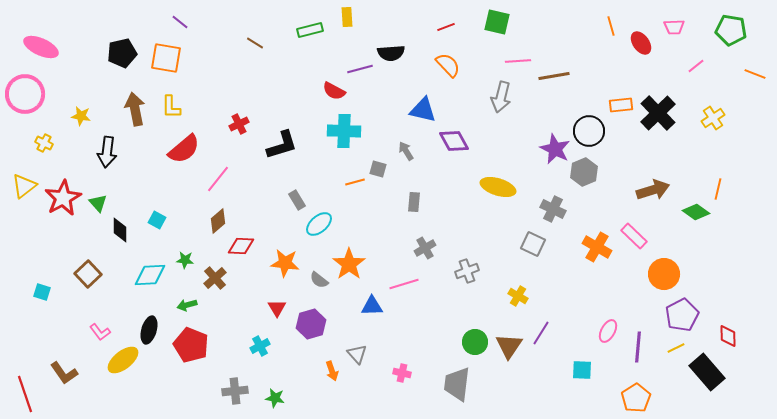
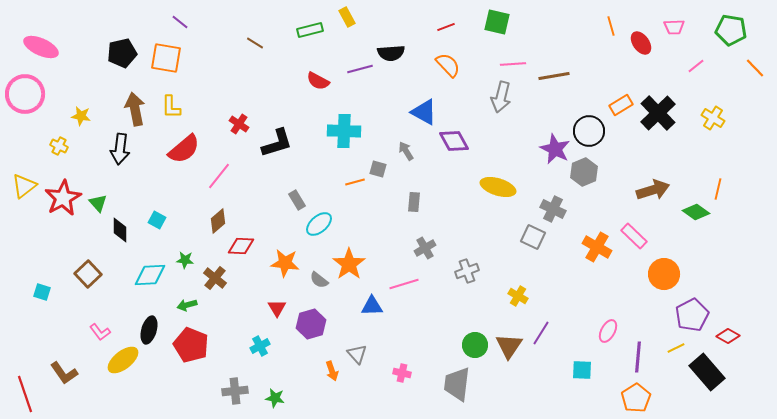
yellow rectangle at (347, 17): rotated 24 degrees counterclockwise
pink line at (518, 61): moved 5 px left, 3 px down
orange line at (755, 74): moved 6 px up; rotated 25 degrees clockwise
red semicircle at (334, 91): moved 16 px left, 10 px up
orange rectangle at (621, 105): rotated 25 degrees counterclockwise
blue triangle at (423, 110): moved 1 px right, 2 px down; rotated 16 degrees clockwise
yellow cross at (713, 118): rotated 25 degrees counterclockwise
red cross at (239, 124): rotated 30 degrees counterclockwise
yellow cross at (44, 143): moved 15 px right, 3 px down
black L-shape at (282, 145): moved 5 px left, 2 px up
black arrow at (107, 152): moved 13 px right, 3 px up
pink line at (218, 179): moved 1 px right, 3 px up
gray square at (533, 244): moved 7 px up
brown cross at (215, 278): rotated 10 degrees counterclockwise
purple pentagon at (682, 315): moved 10 px right
red diamond at (728, 336): rotated 60 degrees counterclockwise
green circle at (475, 342): moved 3 px down
purple line at (638, 347): moved 10 px down
